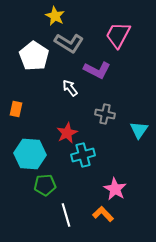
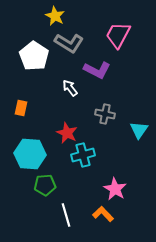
orange rectangle: moved 5 px right, 1 px up
red star: rotated 20 degrees counterclockwise
